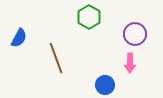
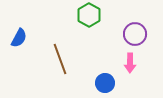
green hexagon: moved 2 px up
brown line: moved 4 px right, 1 px down
blue circle: moved 2 px up
